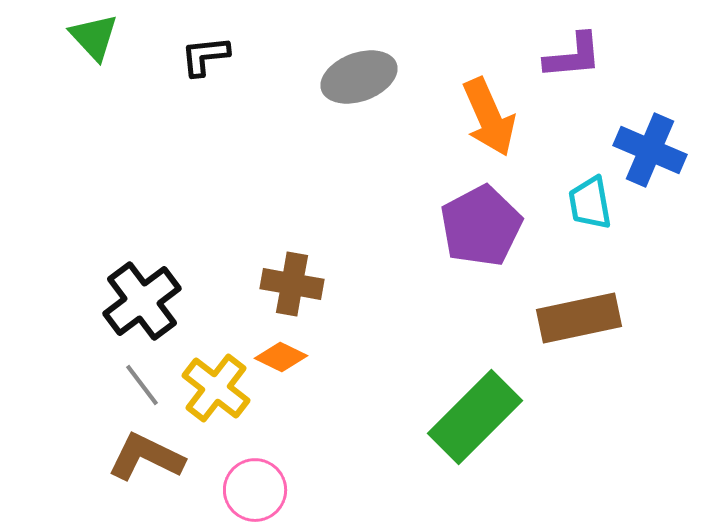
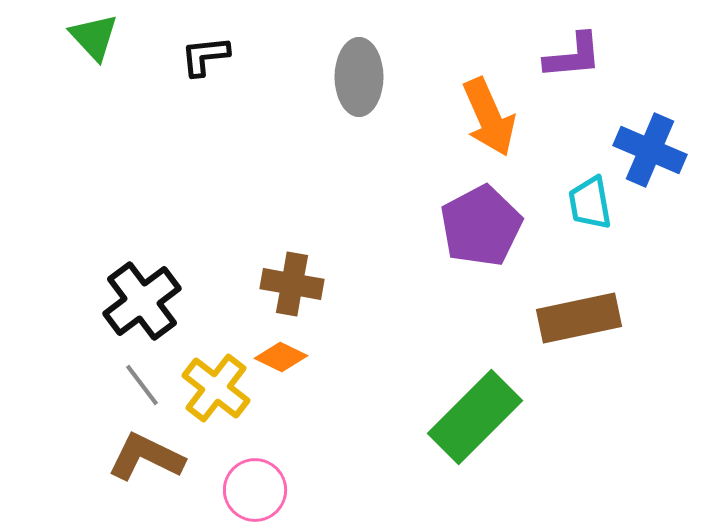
gray ellipse: rotated 70 degrees counterclockwise
